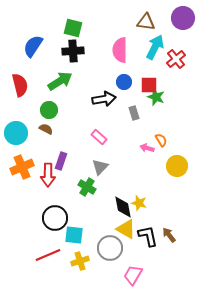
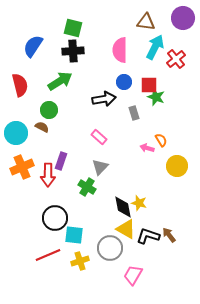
brown semicircle: moved 4 px left, 2 px up
black L-shape: rotated 60 degrees counterclockwise
